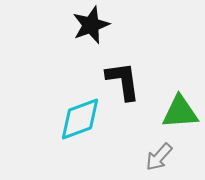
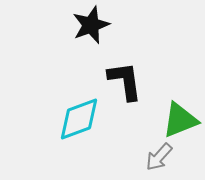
black L-shape: moved 2 px right
green triangle: moved 8 px down; rotated 18 degrees counterclockwise
cyan diamond: moved 1 px left
